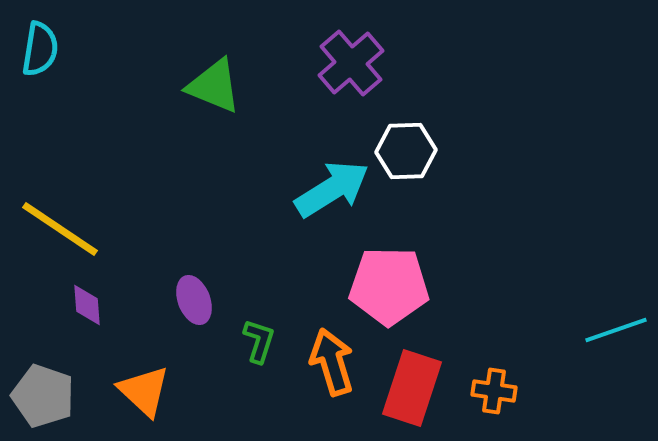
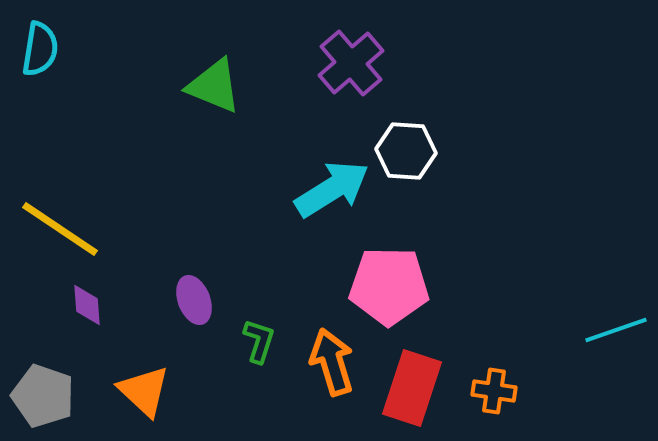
white hexagon: rotated 6 degrees clockwise
